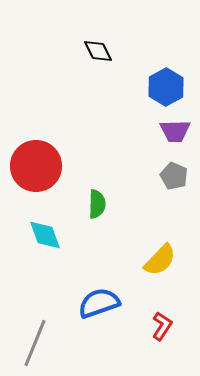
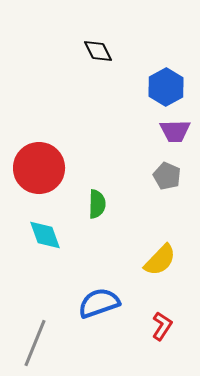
red circle: moved 3 px right, 2 px down
gray pentagon: moved 7 px left
